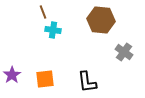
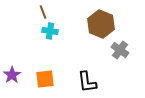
brown hexagon: moved 4 px down; rotated 16 degrees clockwise
cyan cross: moved 3 px left, 1 px down
gray cross: moved 4 px left, 2 px up
